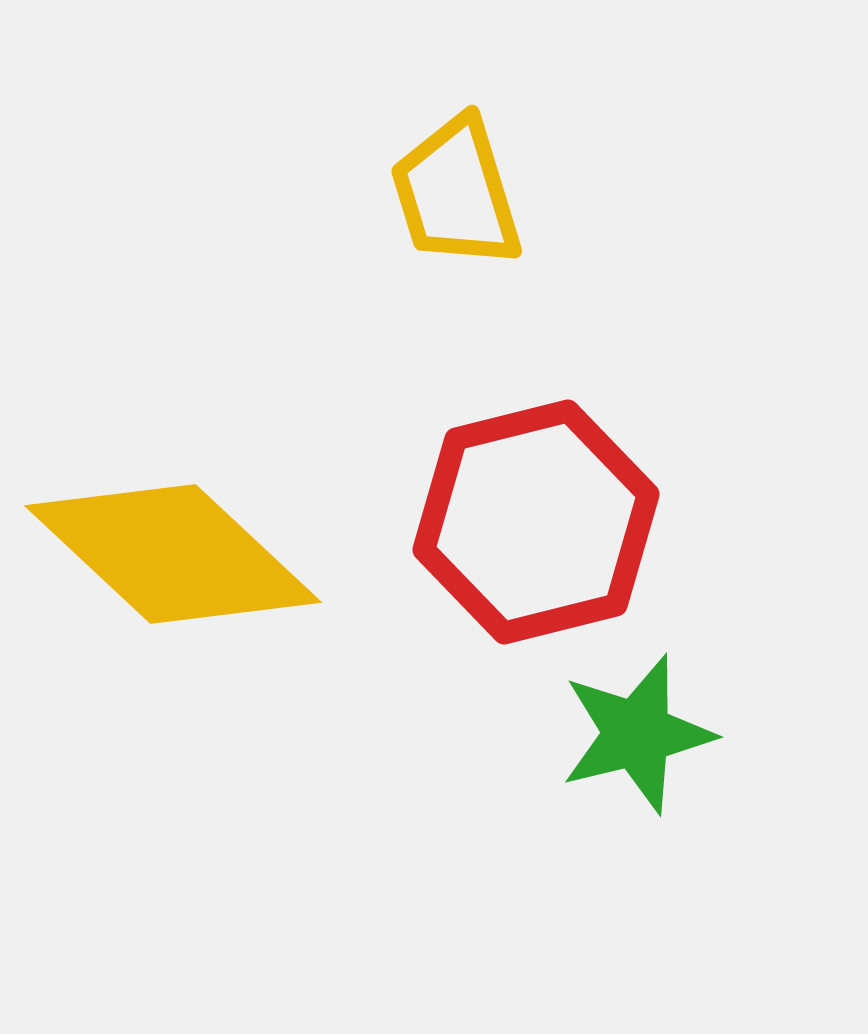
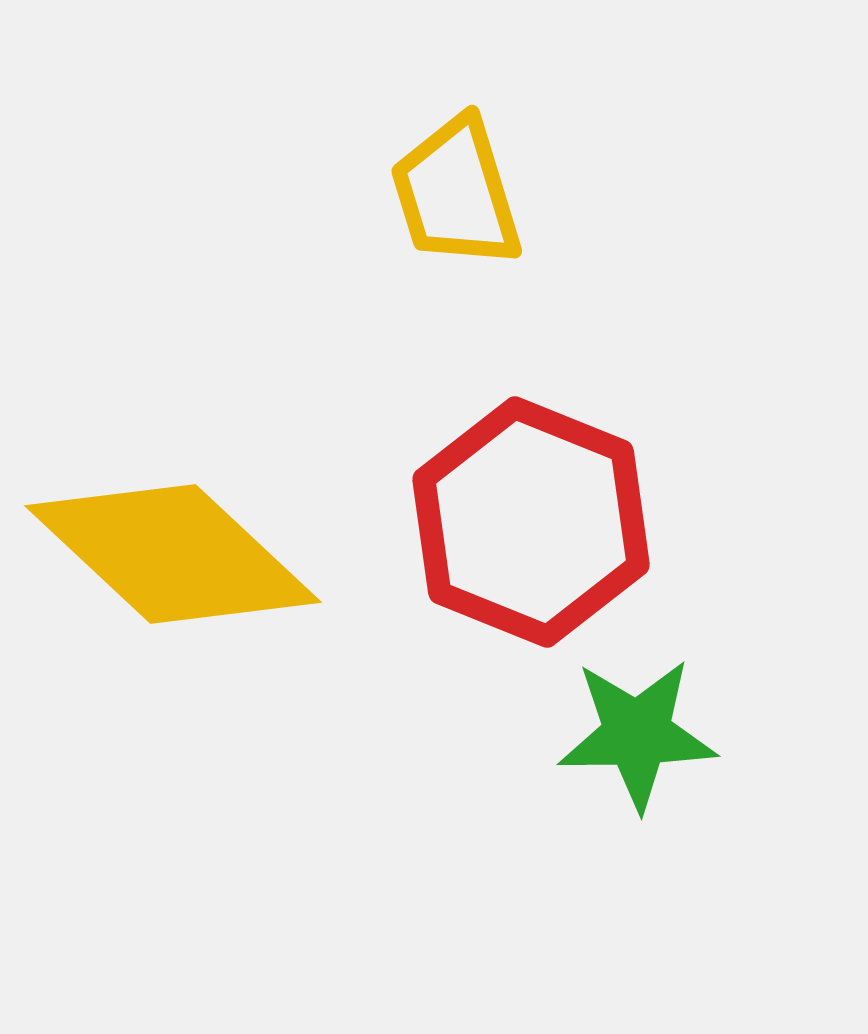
red hexagon: moved 5 px left; rotated 24 degrees counterclockwise
green star: rotated 13 degrees clockwise
